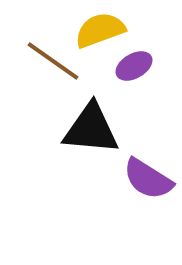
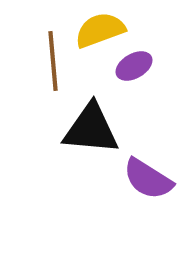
brown line: rotated 50 degrees clockwise
